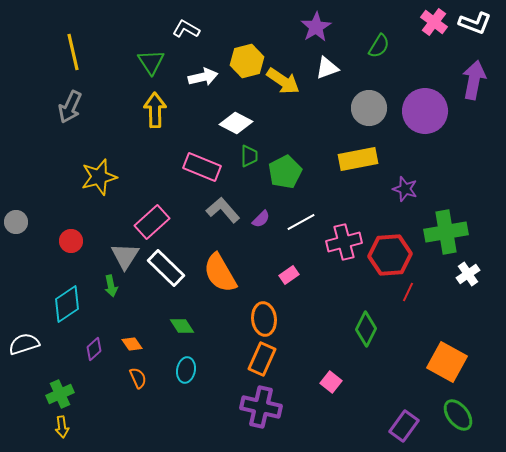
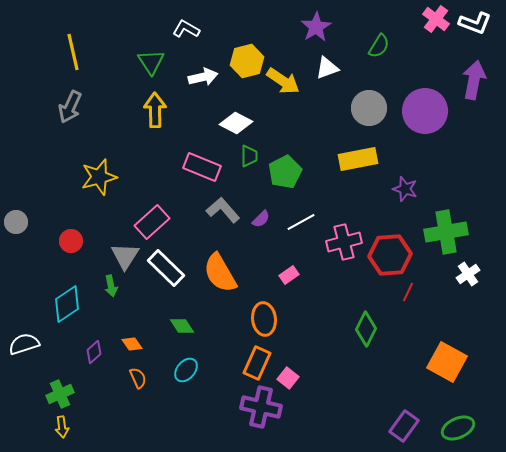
pink cross at (434, 22): moved 2 px right, 3 px up
purple diamond at (94, 349): moved 3 px down
orange rectangle at (262, 359): moved 5 px left, 4 px down
cyan ellipse at (186, 370): rotated 30 degrees clockwise
pink square at (331, 382): moved 43 px left, 4 px up
green ellipse at (458, 415): moved 13 px down; rotated 76 degrees counterclockwise
